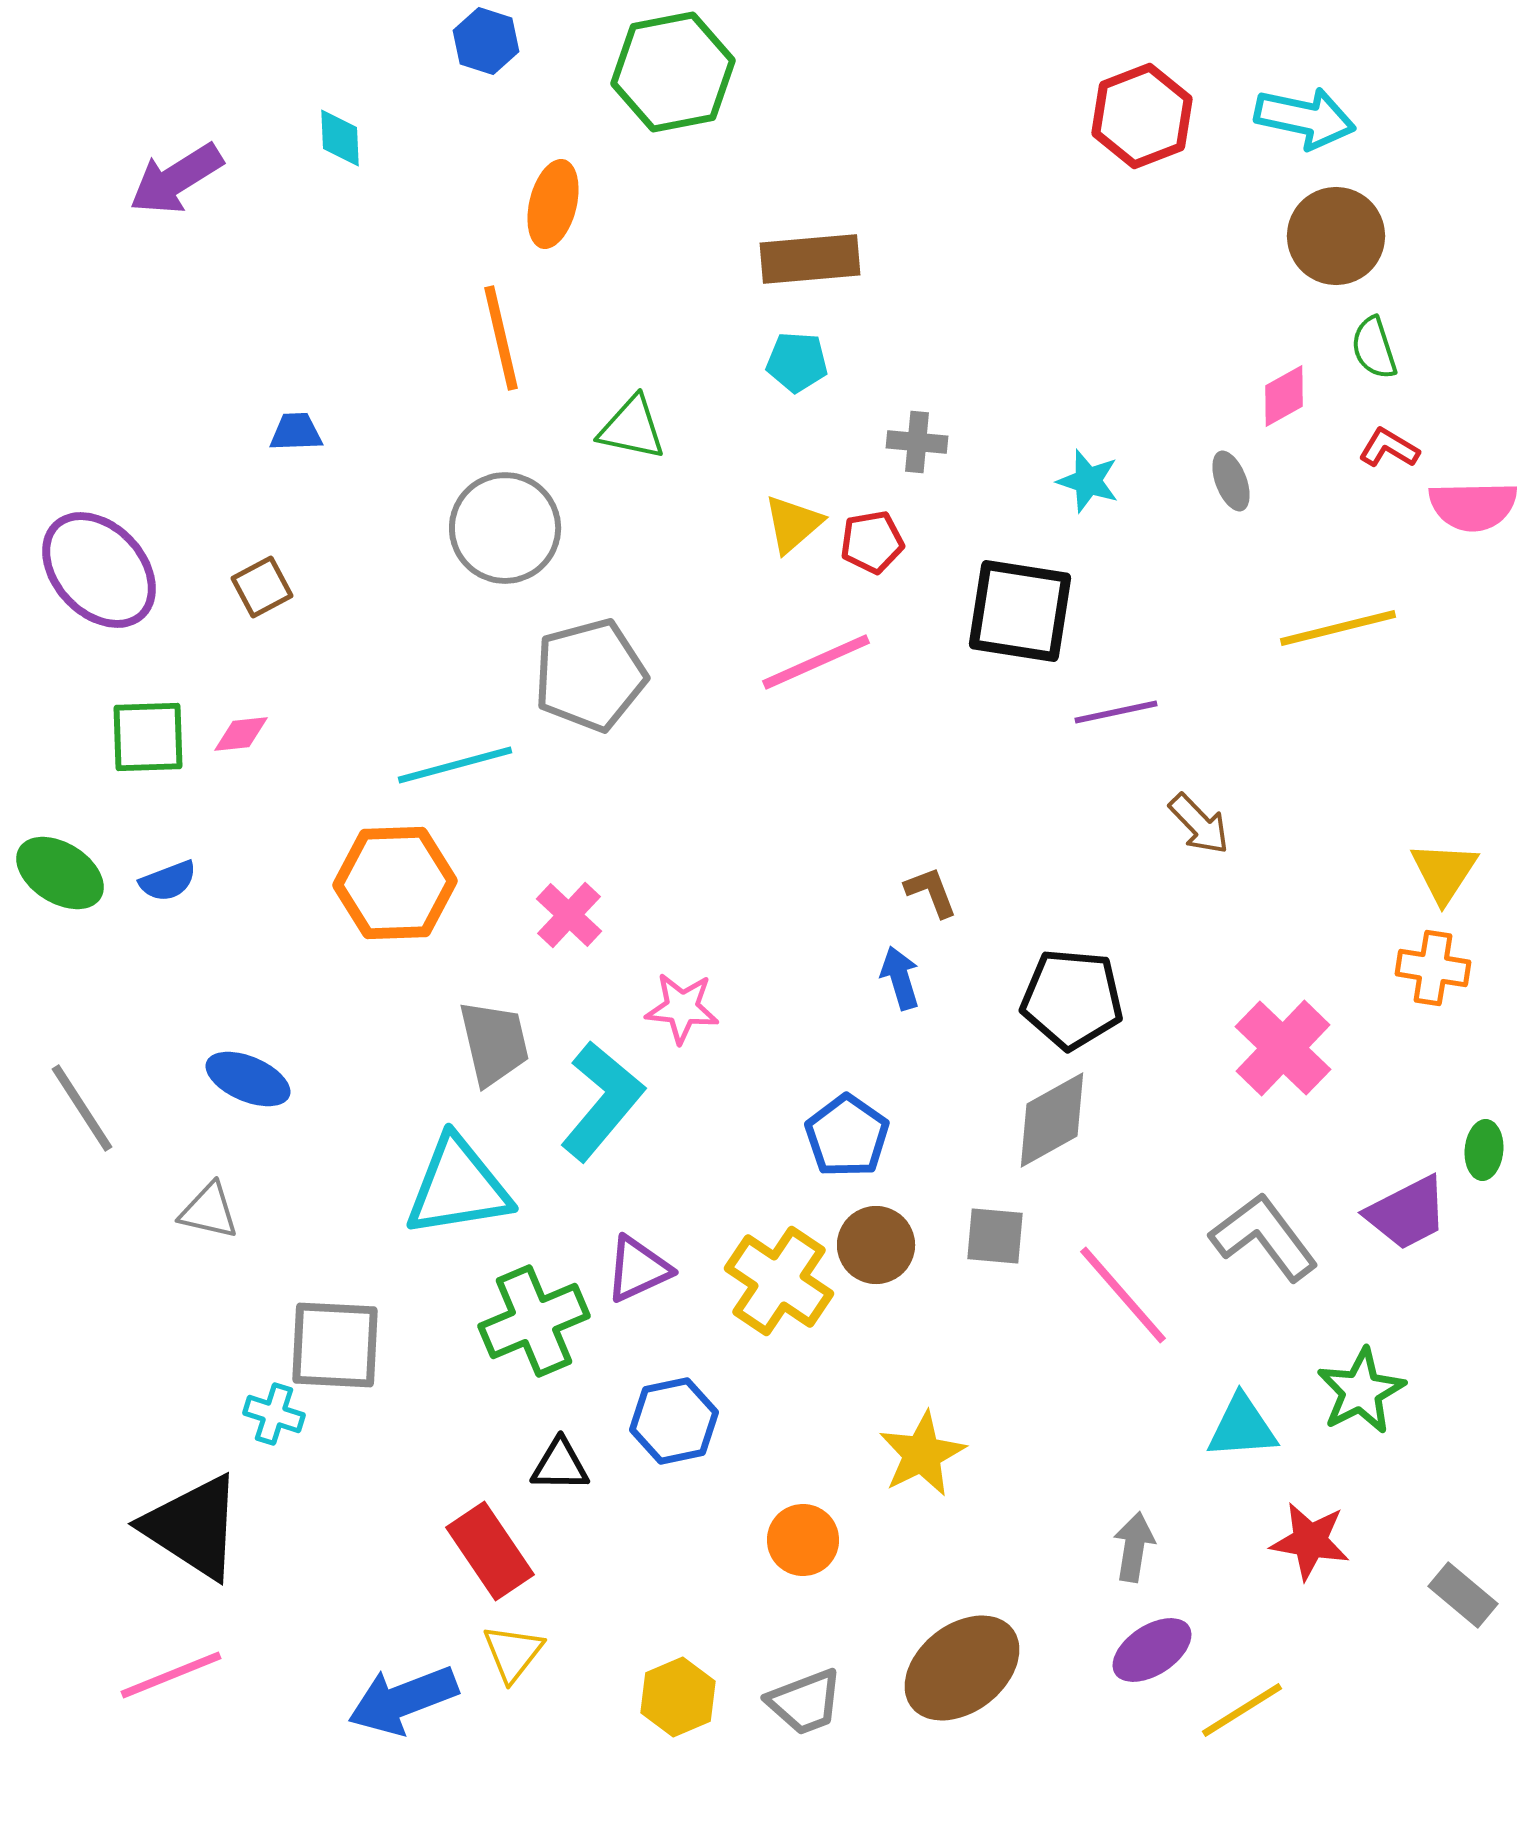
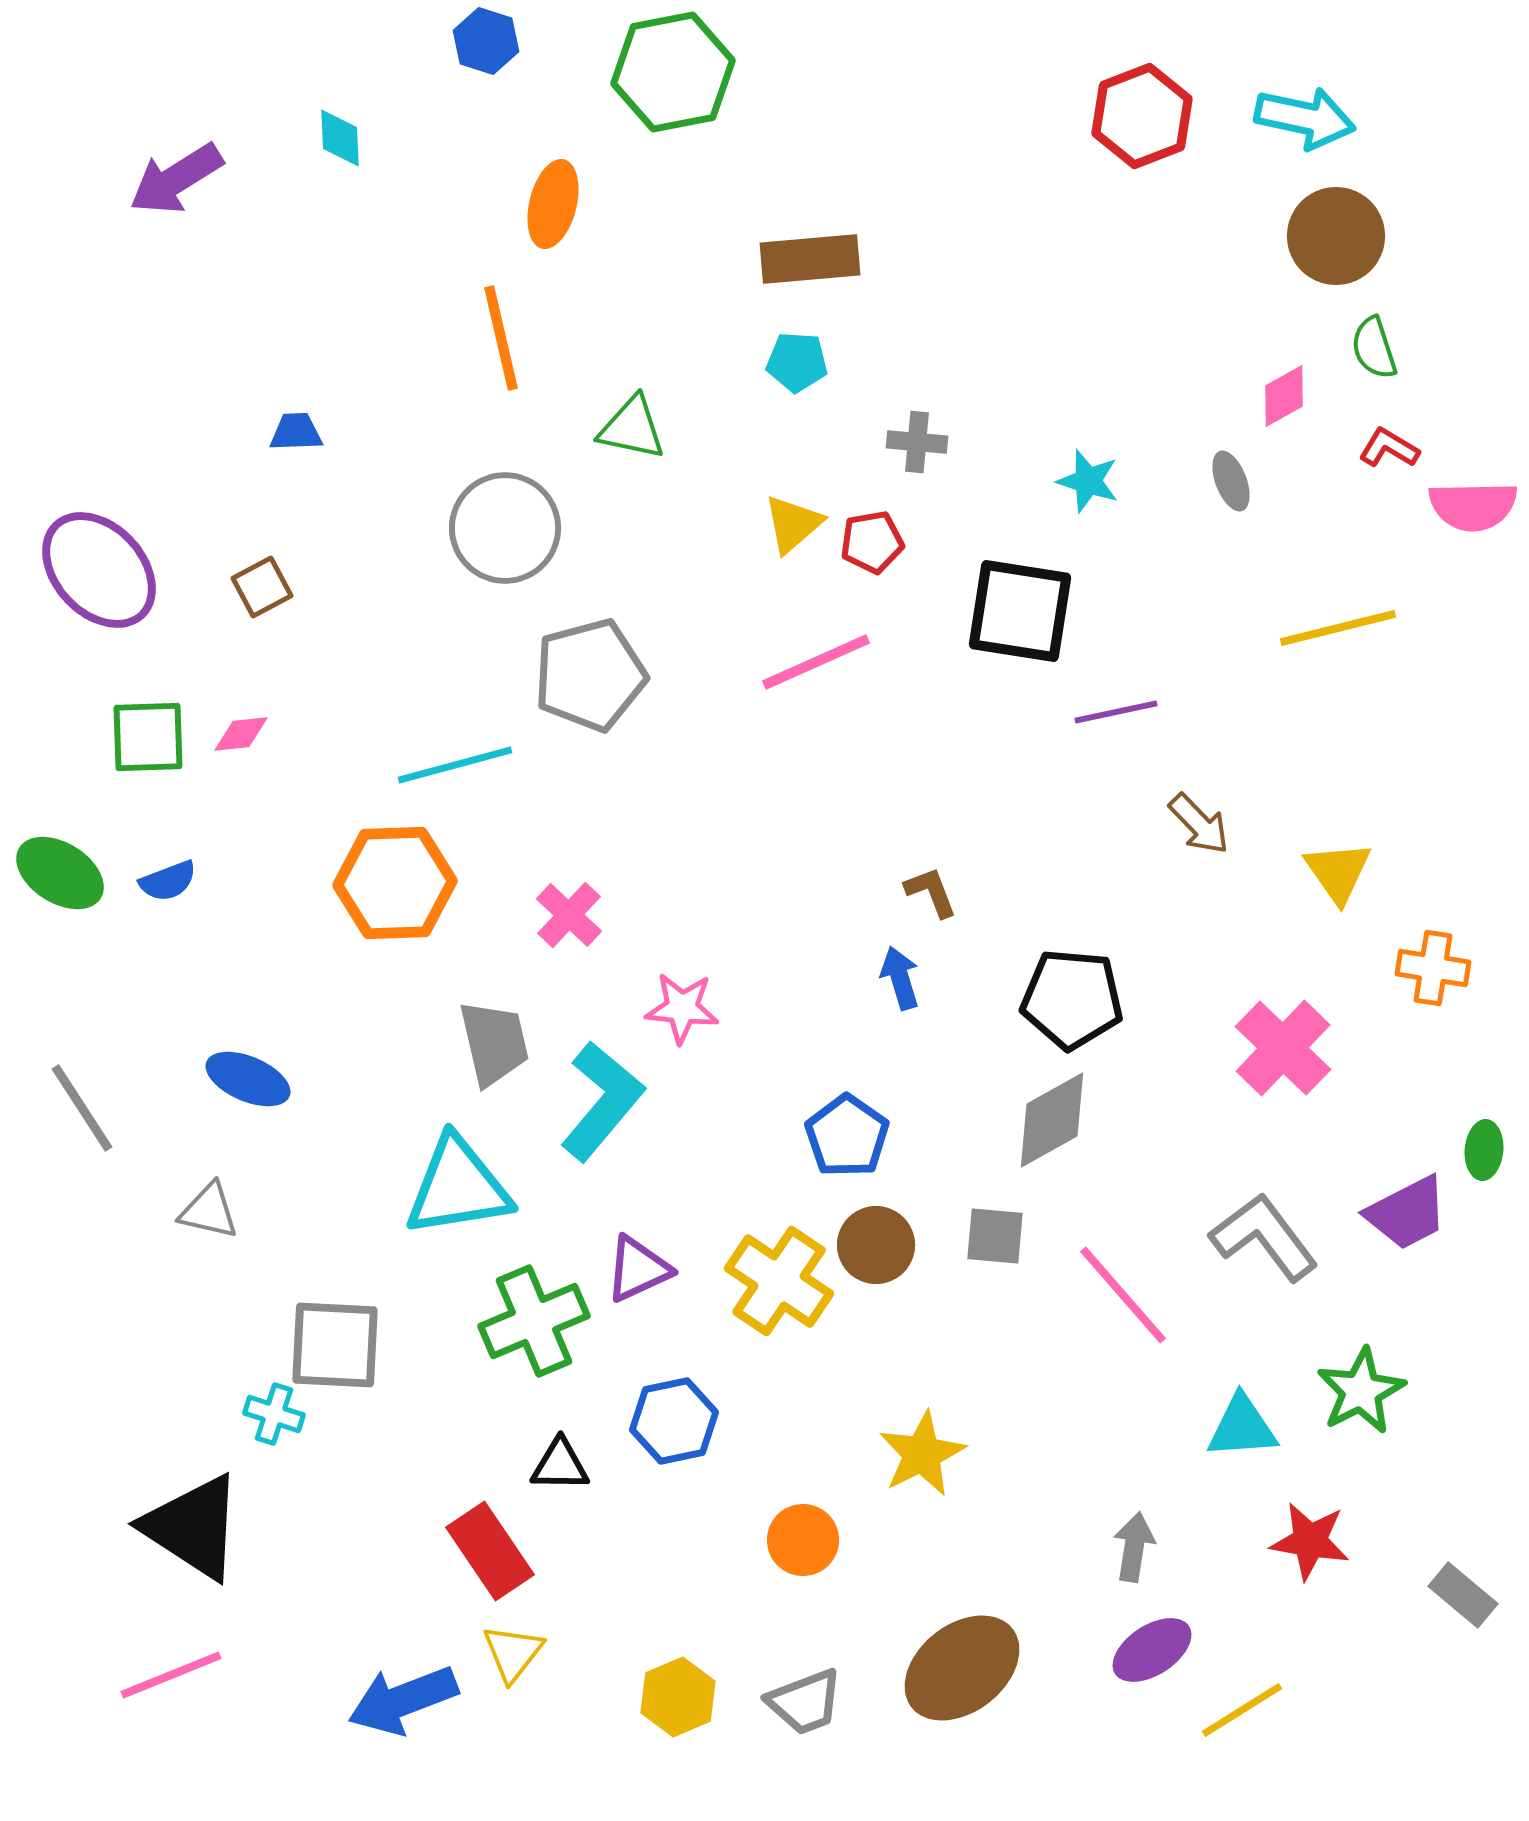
yellow triangle at (1444, 872): moved 106 px left; rotated 8 degrees counterclockwise
